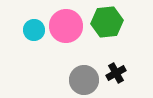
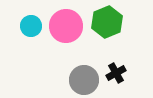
green hexagon: rotated 16 degrees counterclockwise
cyan circle: moved 3 px left, 4 px up
